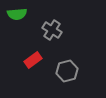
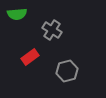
red rectangle: moved 3 px left, 3 px up
